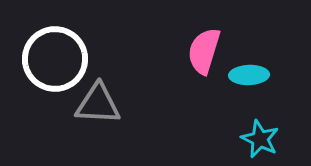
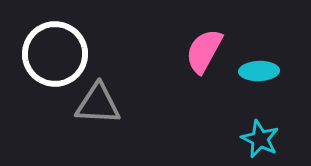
pink semicircle: rotated 12 degrees clockwise
white circle: moved 5 px up
cyan ellipse: moved 10 px right, 4 px up
